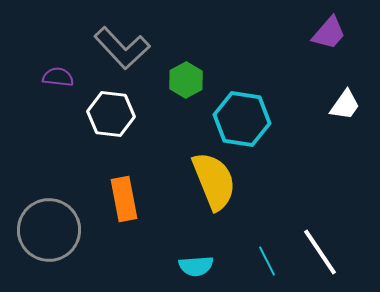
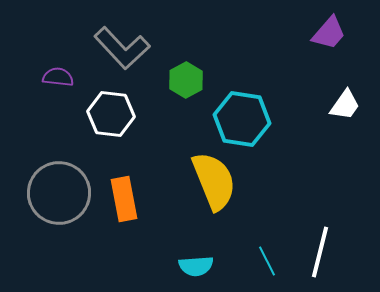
gray circle: moved 10 px right, 37 px up
white line: rotated 48 degrees clockwise
